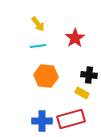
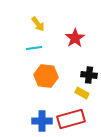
cyan line: moved 4 px left, 2 px down
